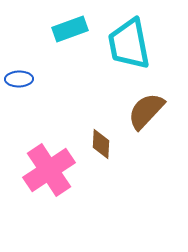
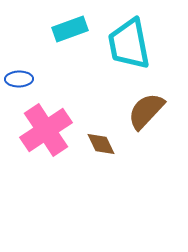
brown diamond: rotated 28 degrees counterclockwise
pink cross: moved 3 px left, 40 px up
